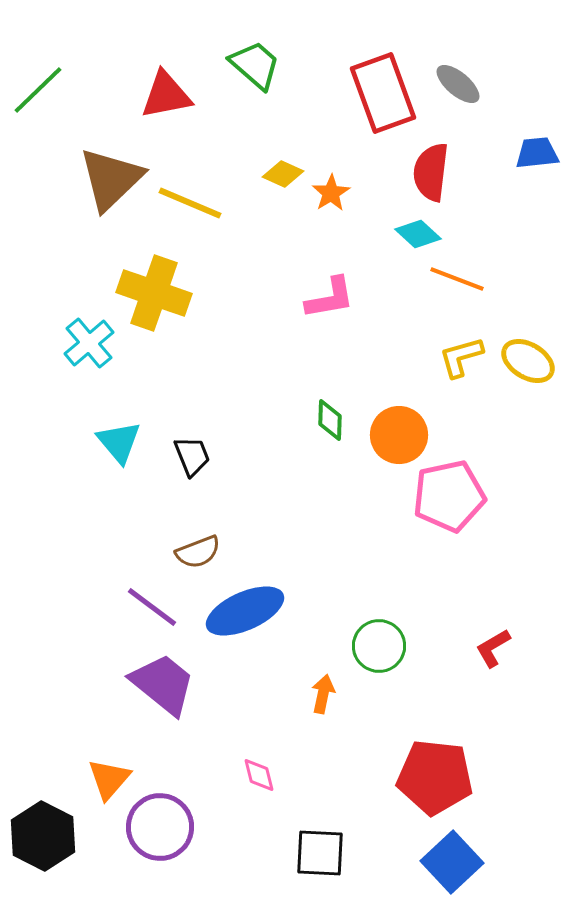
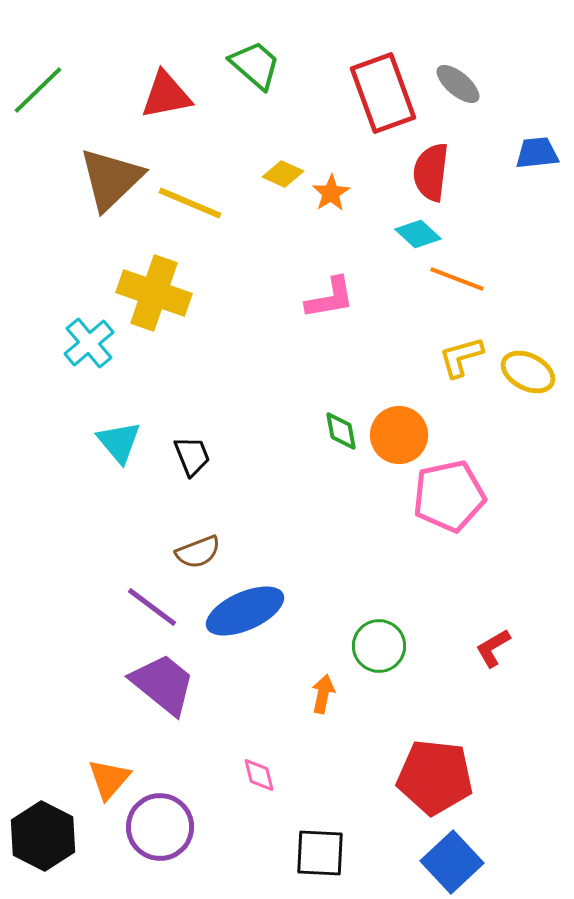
yellow ellipse: moved 11 px down; rotated 4 degrees counterclockwise
green diamond: moved 11 px right, 11 px down; rotated 12 degrees counterclockwise
